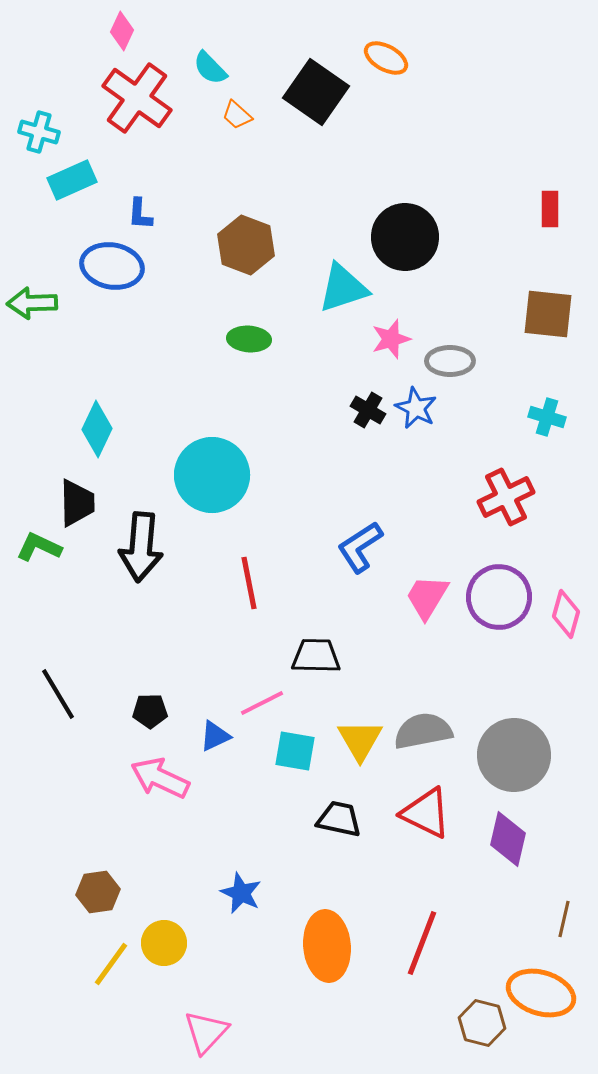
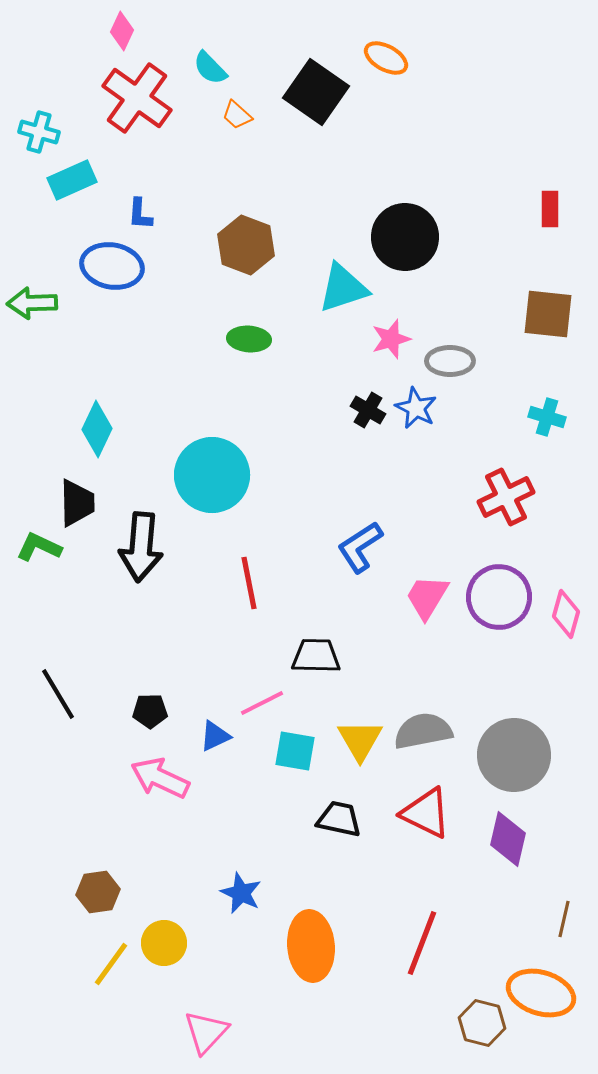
orange ellipse at (327, 946): moved 16 px left
